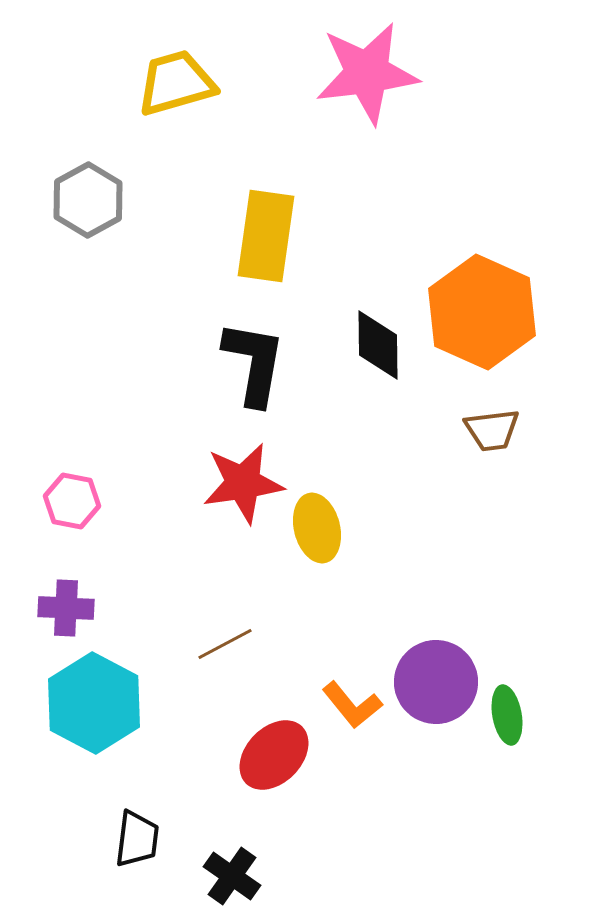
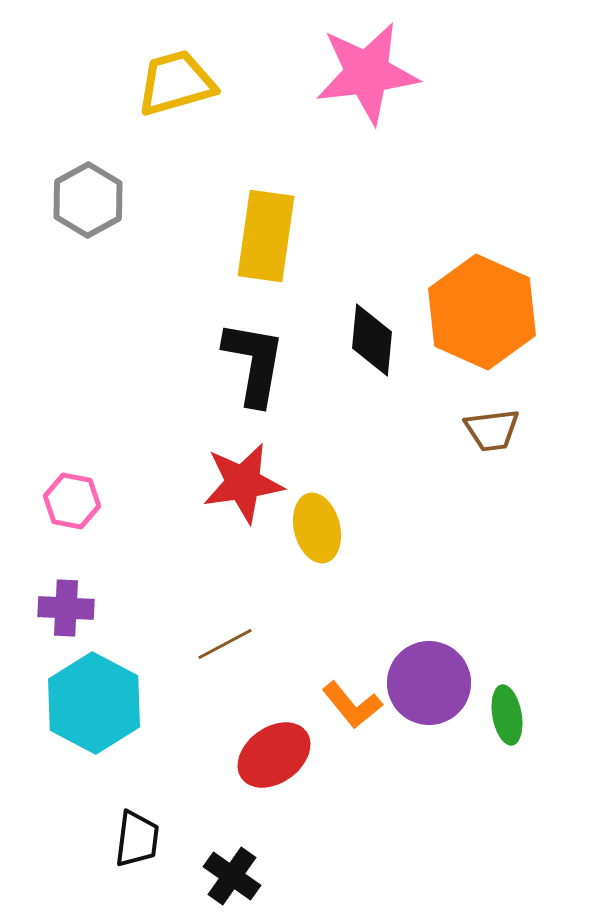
black diamond: moved 6 px left, 5 px up; rotated 6 degrees clockwise
purple circle: moved 7 px left, 1 px down
red ellipse: rotated 10 degrees clockwise
